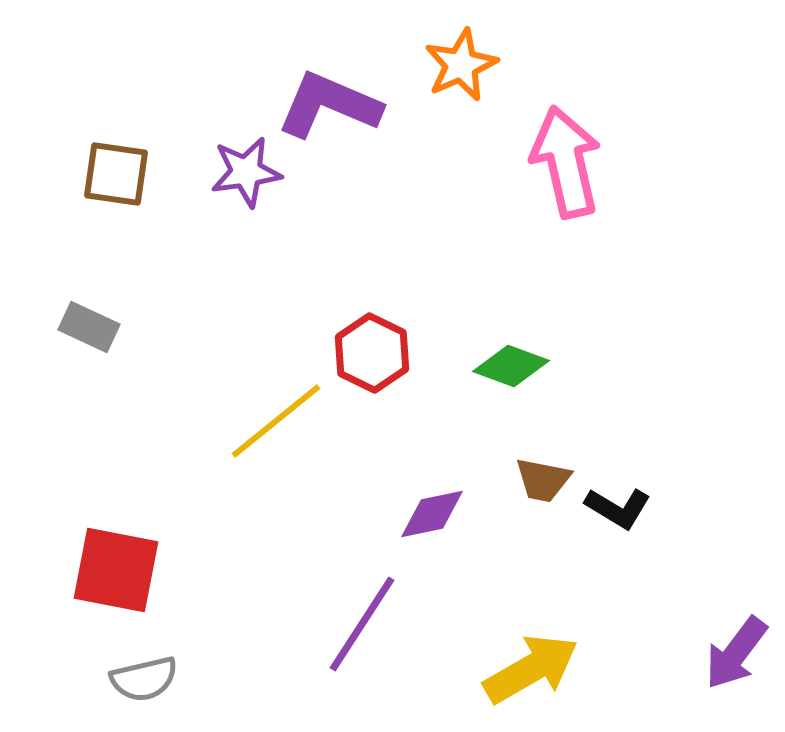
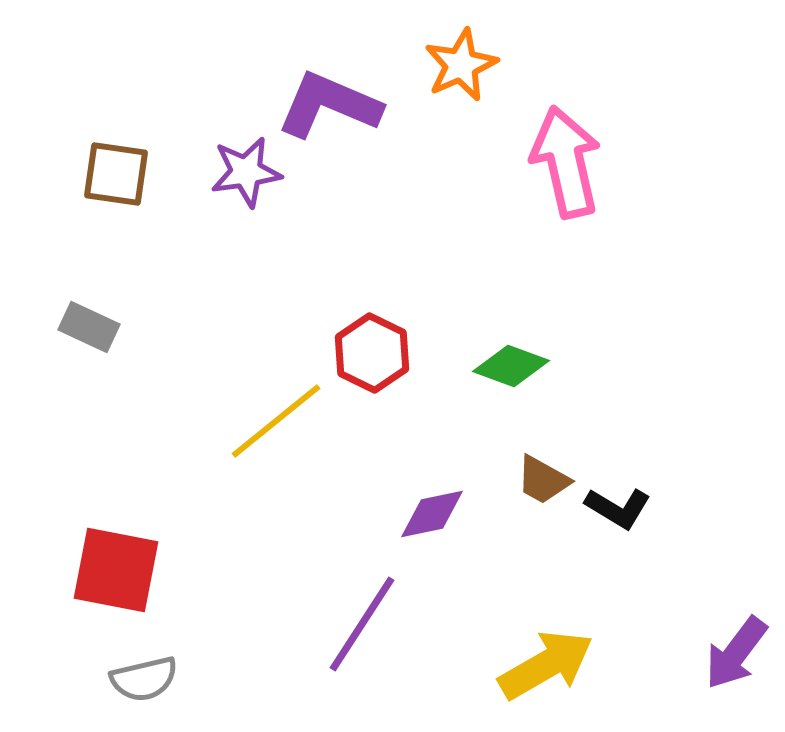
brown trapezoid: rotated 18 degrees clockwise
yellow arrow: moved 15 px right, 4 px up
